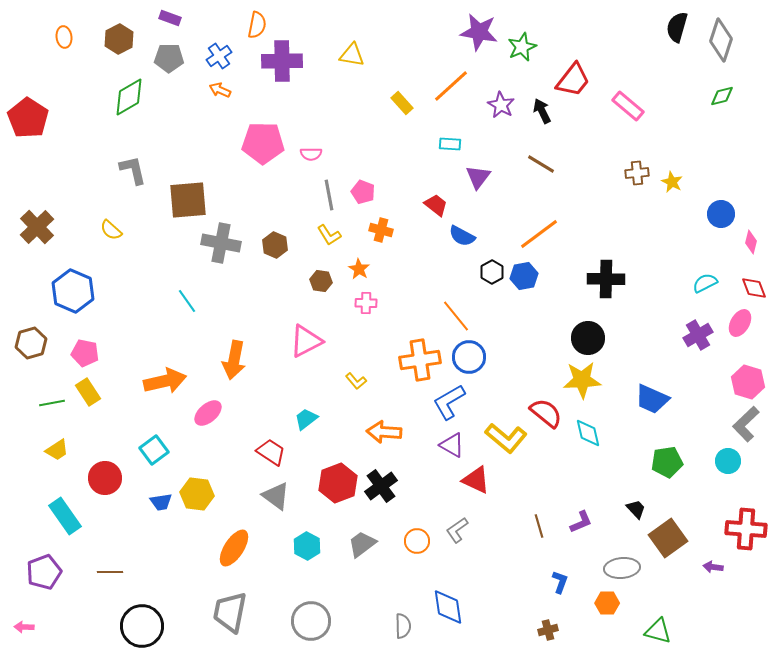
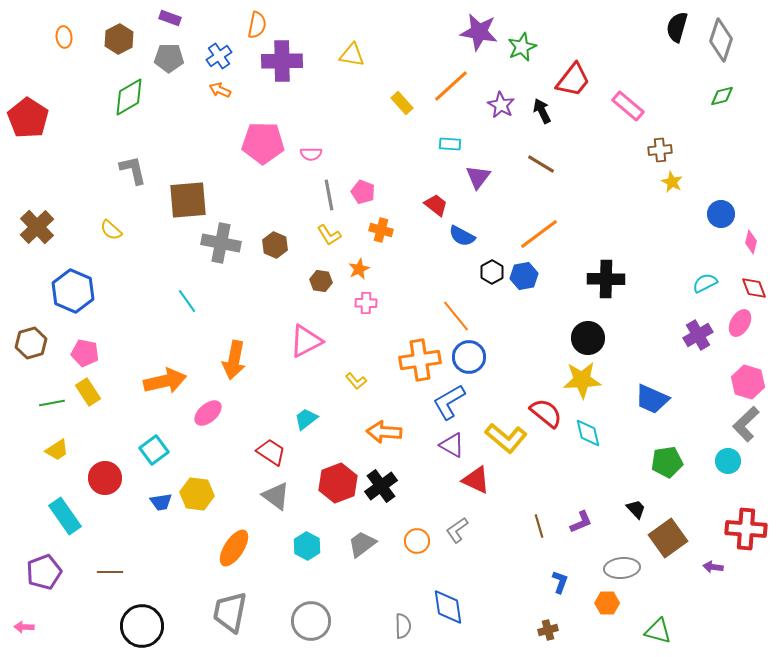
brown cross at (637, 173): moved 23 px right, 23 px up
orange star at (359, 269): rotated 15 degrees clockwise
